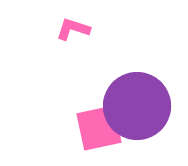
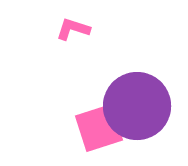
pink square: rotated 6 degrees counterclockwise
